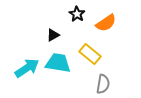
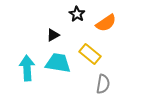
cyan arrow: rotated 60 degrees counterclockwise
